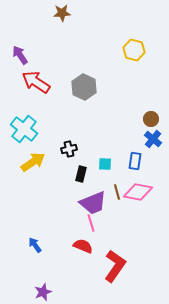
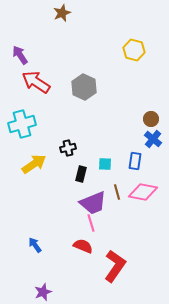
brown star: rotated 18 degrees counterclockwise
cyan cross: moved 2 px left, 5 px up; rotated 36 degrees clockwise
black cross: moved 1 px left, 1 px up
yellow arrow: moved 1 px right, 2 px down
pink diamond: moved 5 px right
